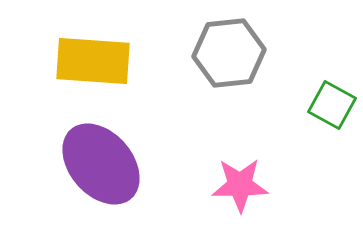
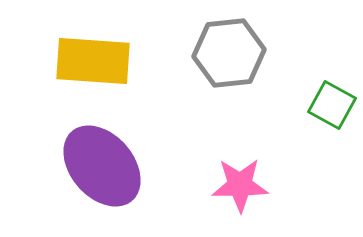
purple ellipse: moved 1 px right, 2 px down
